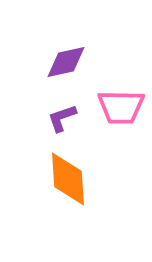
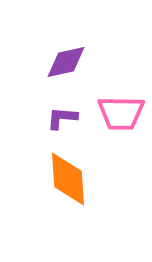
pink trapezoid: moved 6 px down
purple L-shape: rotated 24 degrees clockwise
